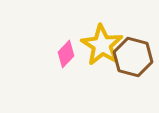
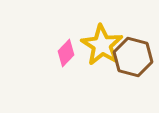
pink diamond: moved 1 px up
